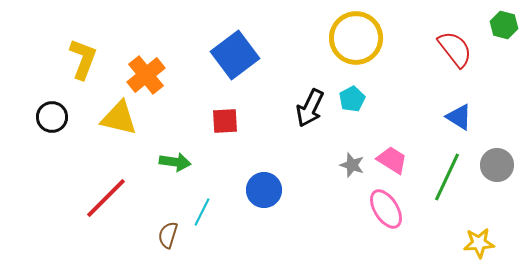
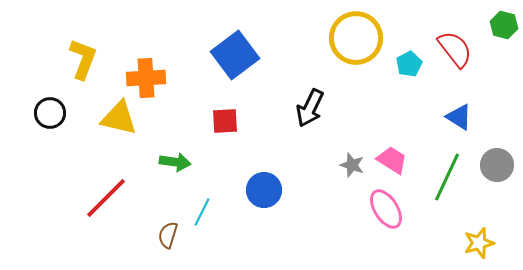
orange cross: moved 3 px down; rotated 36 degrees clockwise
cyan pentagon: moved 57 px right, 35 px up
black circle: moved 2 px left, 4 px up
yellow star: rotated 12 degrees counterclockwise
